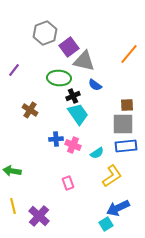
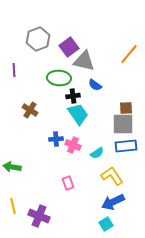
gray hexagon: moved 7 px left, 6 px down
purple line: rotated 40 degrees counterclockwise
black cross: rotated 16 degrees clockwise
brown square: moved 1 px left, 3 px down
green arrow: moved 4 px up
yellow L-shape: rotated 90 degrees counterclockwise
blue arrow: moved 5 px left, 6 px up
purple cross: rotated 20 degrees counterclockwise
